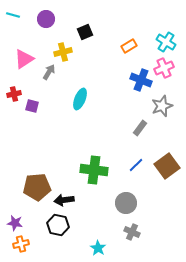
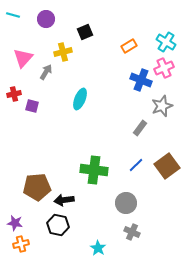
pink triangle: moved 1 px left, 1 px up; rotated 15 degrees counterclockwise
gray arrow: moved 3 px left
